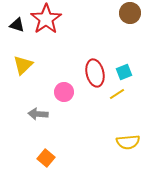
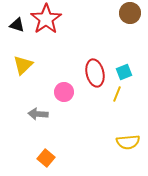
yellow line: rotated 35 degrees counterclockwise
